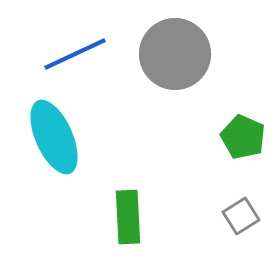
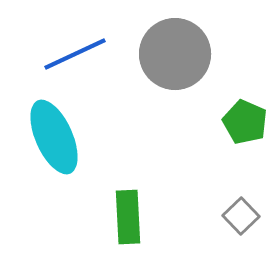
green pentagon: moved 2 px right, 15 px up
gray square: rotated 12 degrees counterclockwise
